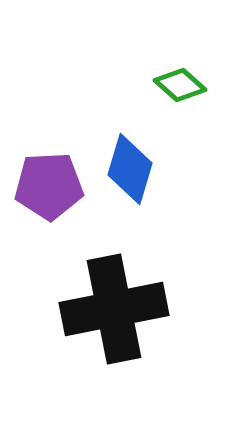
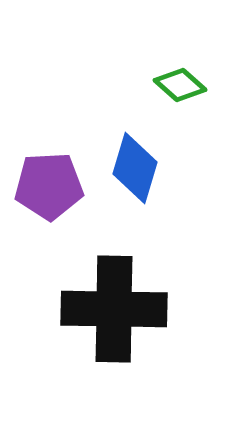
blue diamond: moved 5 px right, 1 px up
black cross: rotated 12 degrees clockwise
